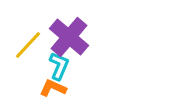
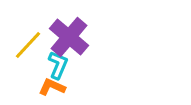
cyan L-shape: moved 1 px left, 1 px up
orange L-shape: moved 1 px left, 1 px up
